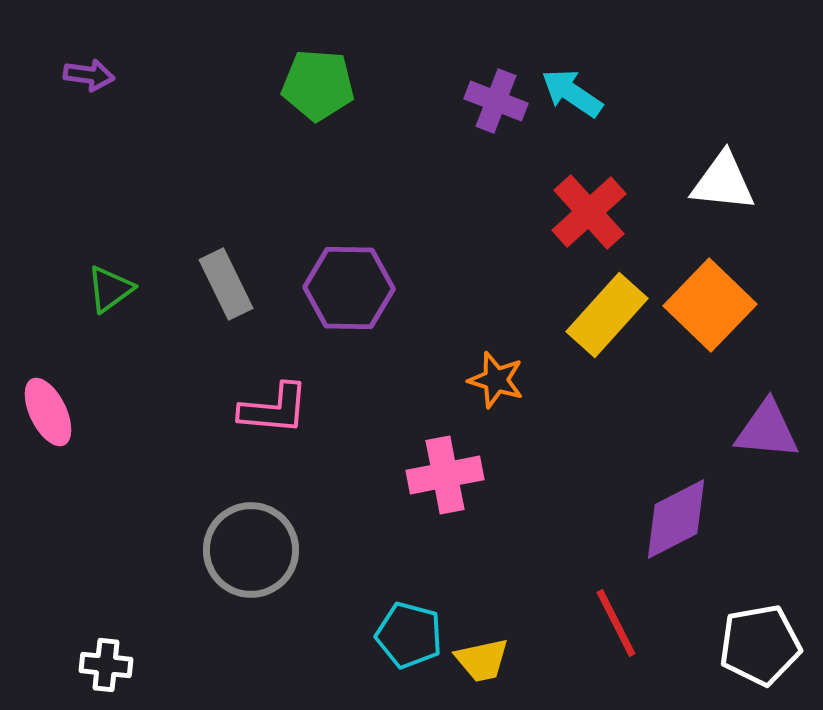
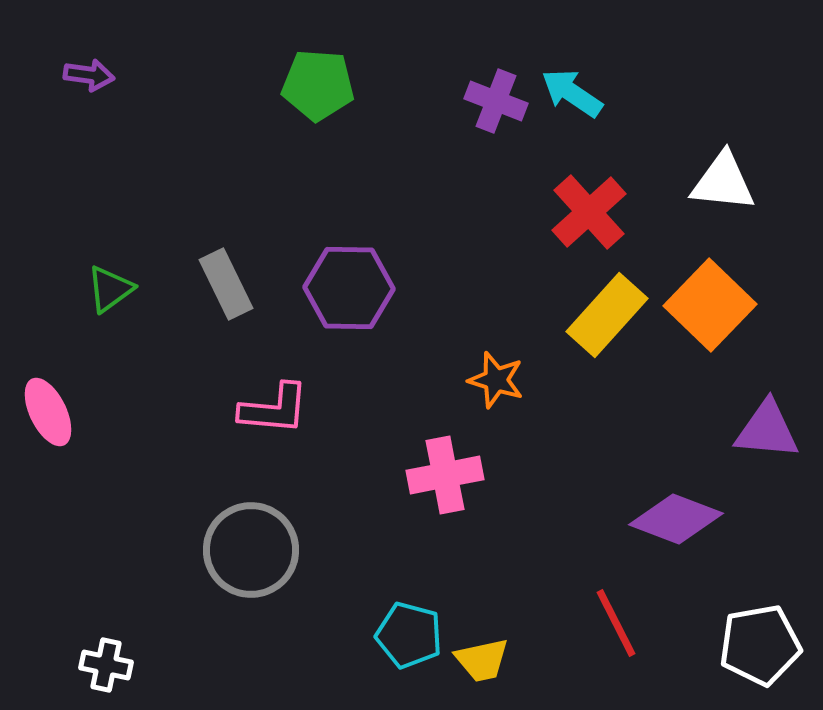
purple diamond: rotated 48 degrees clockwise
white cross: rotated 6 degrees clockwise
